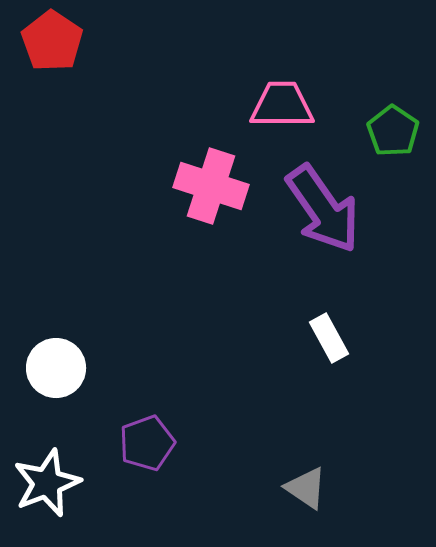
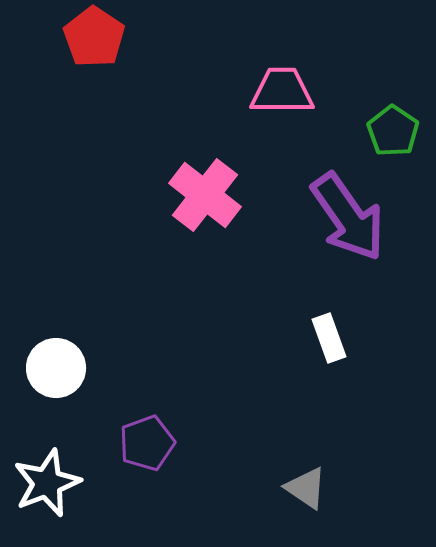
red pentagon: moved 42 px right, 4 px up
pink trapezoid: moved 14 px up
pink cross: moved 6 px left, 9 px down; rotated 20 degrees clockwise
purple arrow: moved 25 px right, 8 px down
white rectangle: rotated 9 degrees clockwise
